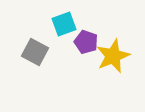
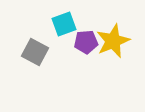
purple pentagon: rotated 25 degrees counterclockwise
yellow star: moved 15 px up
